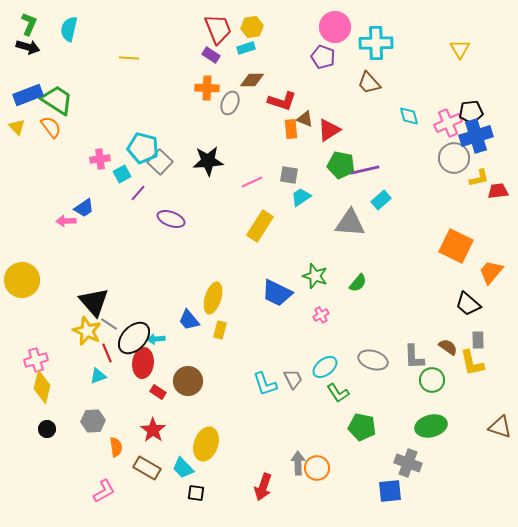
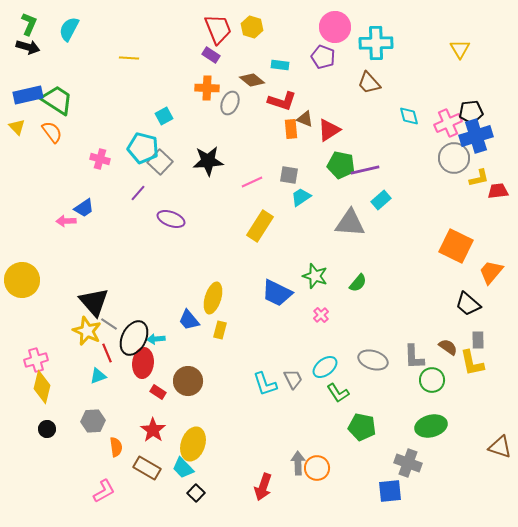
yellow hexagon at (252, 27): rotated 25 degrees clockwise
cyan semicircle at (69, 29): rotated 15 degrees clockwise
cyan rectangle at (246, 48): moved 34 px right, 17 px down; rotated 24 degrees clockwise
brown diamond at (252, 80): rotated 40 degrees clockwise
blue rectangle at (28, 95): rotated 8 degrees clockwise
orange semicircle at (51, 127): moved 1 px right, 5 px down
pink cross at (100, 159): rotated 24 degrees clockwise
cyan square at (122, 174): moved 42 px right, 58 px up
pink cross at (321, 315): rotated 14 degrees counterclockwise
black ellipse at (134, 338): rotated 16 degrees counterclockwise
brown triangle at (500, 427): moved 20 px down
yellow ellipse at (206, 444): moved 13 px left
black square at (196, 493): rotated 36 degrees clockwise
